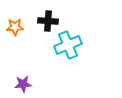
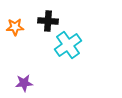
cyan cross: rotated 12 degrees counterclockwise
purple star: moved 1 px right, 1 px up
